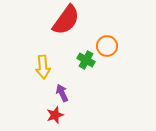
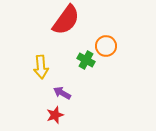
orange circle: moved 1 px left
yellow arrow: moved 2 px left
purple arrow: rotated 36 degrees counterclockwise
